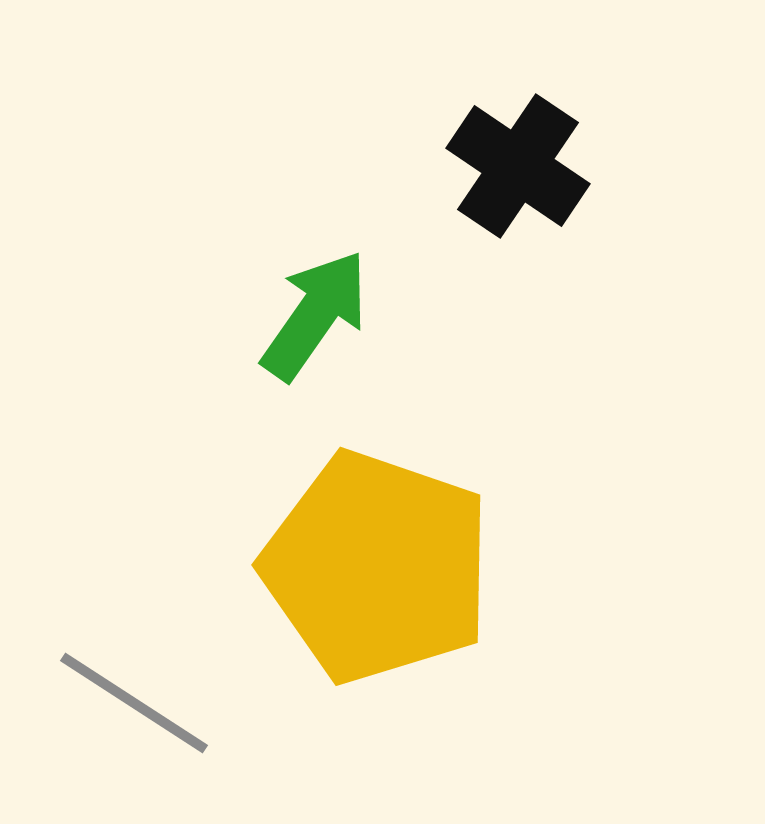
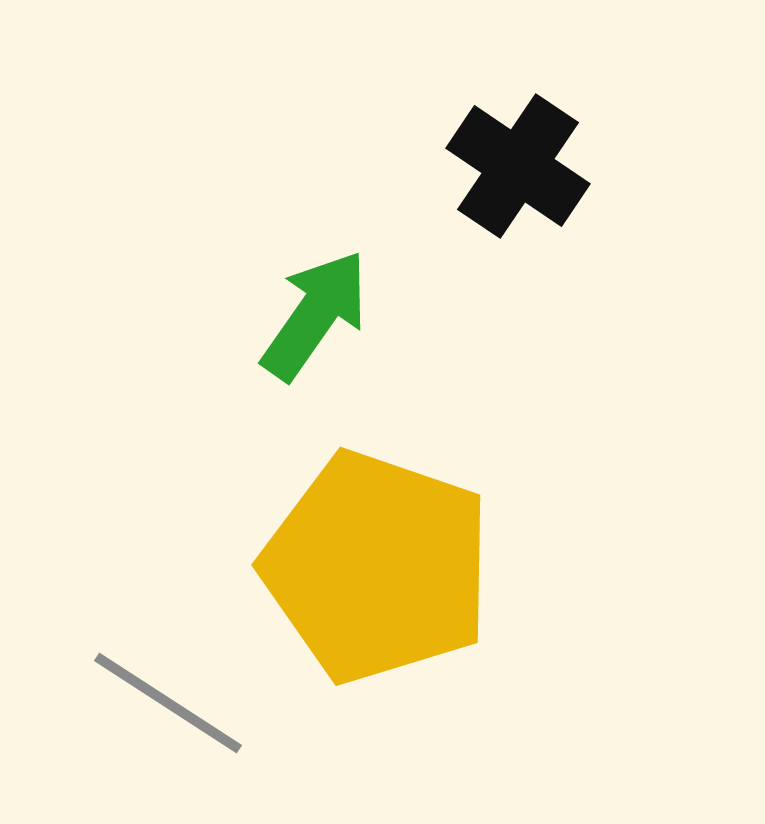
gray line: moved 34 px right
